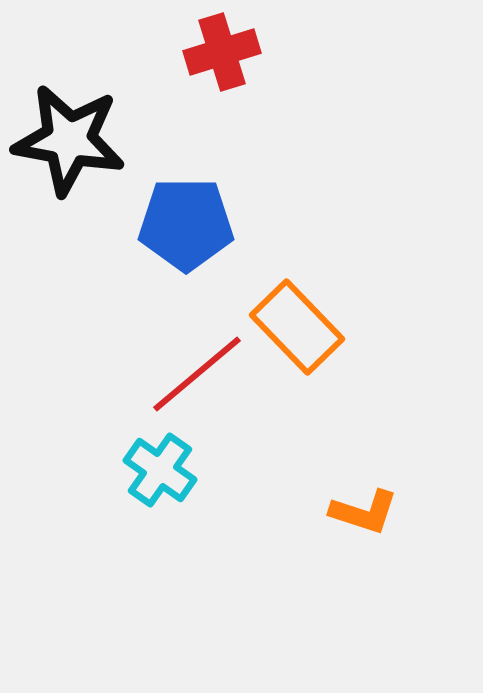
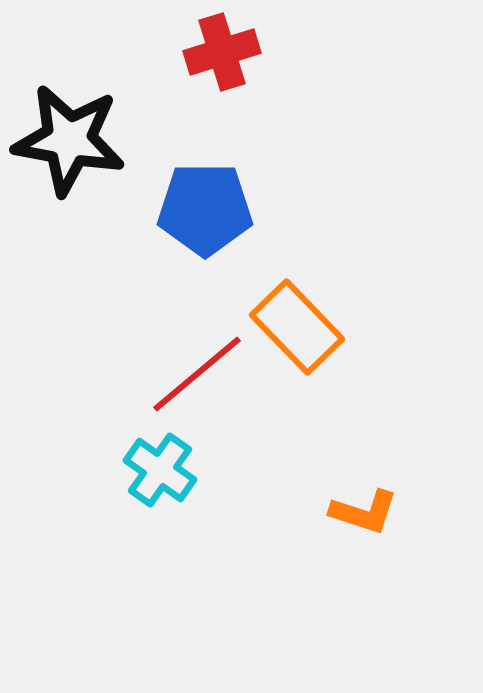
blue pentagon: moved 19 px right, 15 px up
